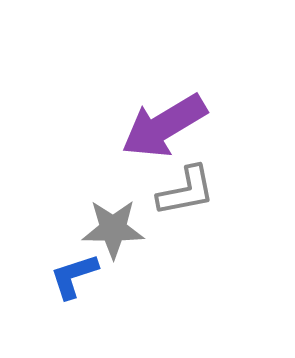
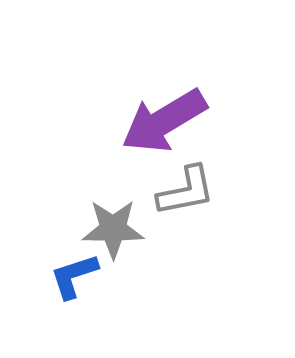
purple arrow: moved 5 px up
